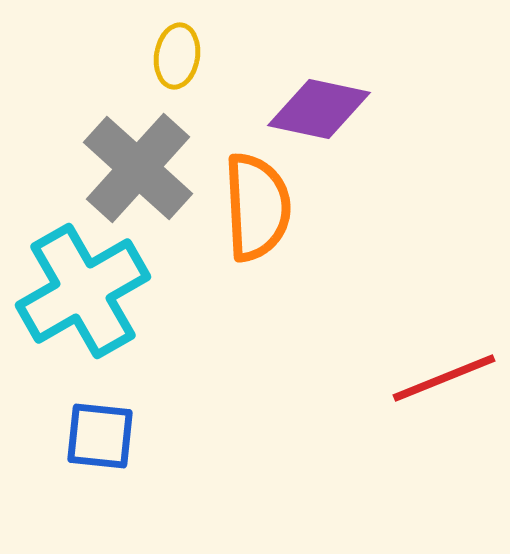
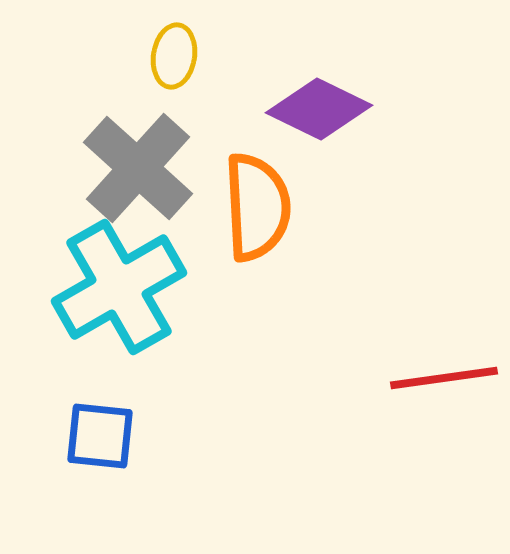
yellow ellipse: moved 3 px left
purple diamond: rotated 14 degrees clockwise
cyan cross: moved 36 px right, 4 px up
red line: rotated 14 degrees clockwise
